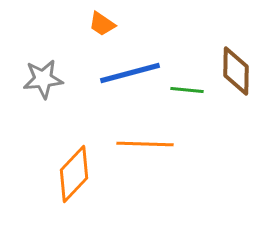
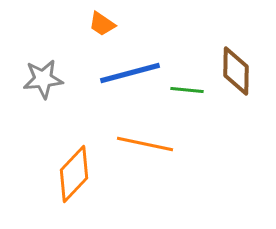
orange line: rotated 10 degrees clockwise
